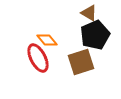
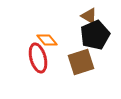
brown triangle: moved 3 px down
red ellipse: rotated 12 degrees clockwise
